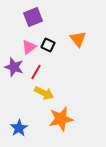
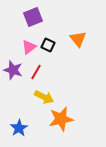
purple star: moved 1 px left, 3 px down
yellow arrow: moved 4 px down
